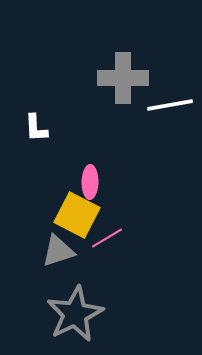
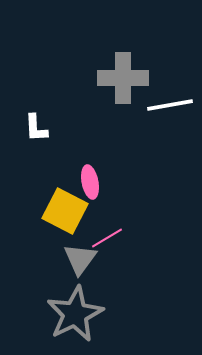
pink ellipse: rotated 12 degrees counterclockwise
yellow square: moved 12 px left, 4 px up
gray triangle: moved 22 px right, 8 px down; rotated 36 degrees counterclockwise
